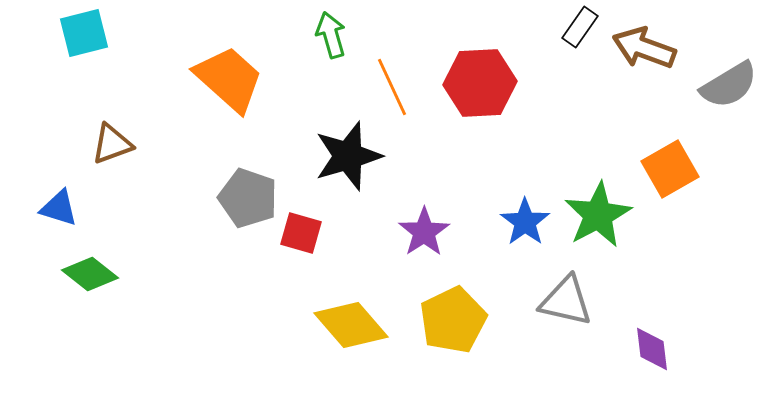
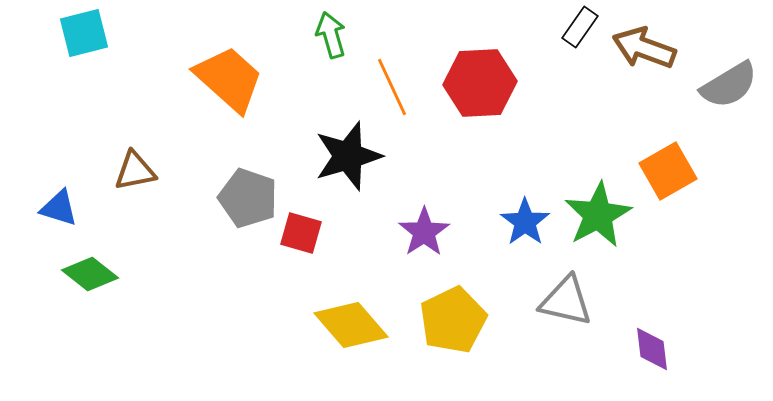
brown triangle: moved 23 px right, 27 px down; rotated 9 degrees clockwise
orange square: moved 2 px left, 2 px down
